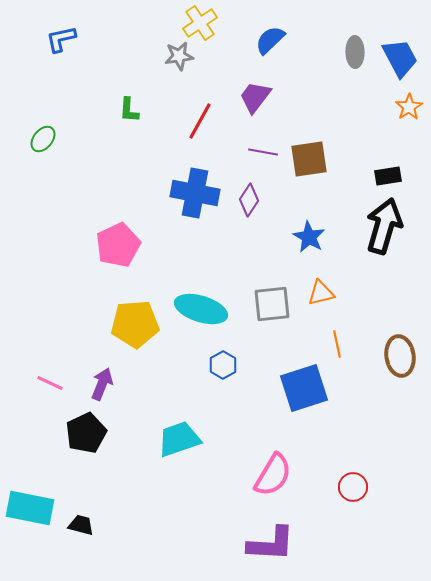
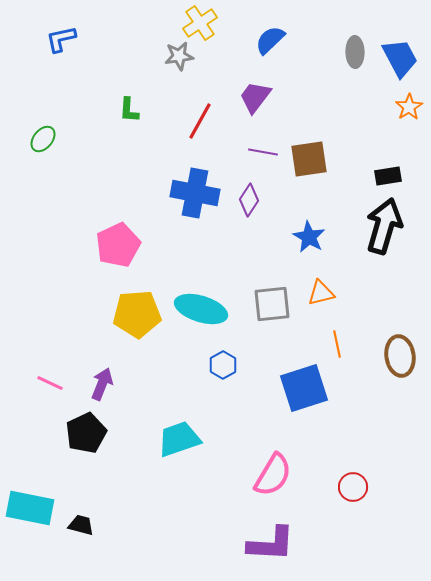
yellow pentagon: moved 2 px right, 10 px up
